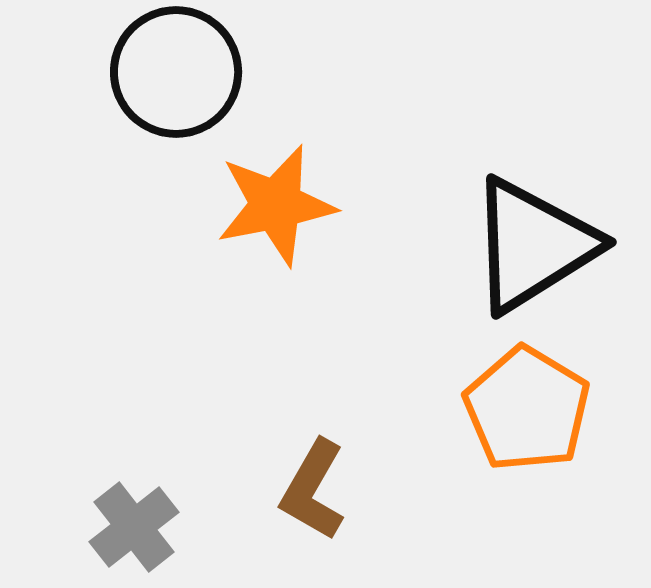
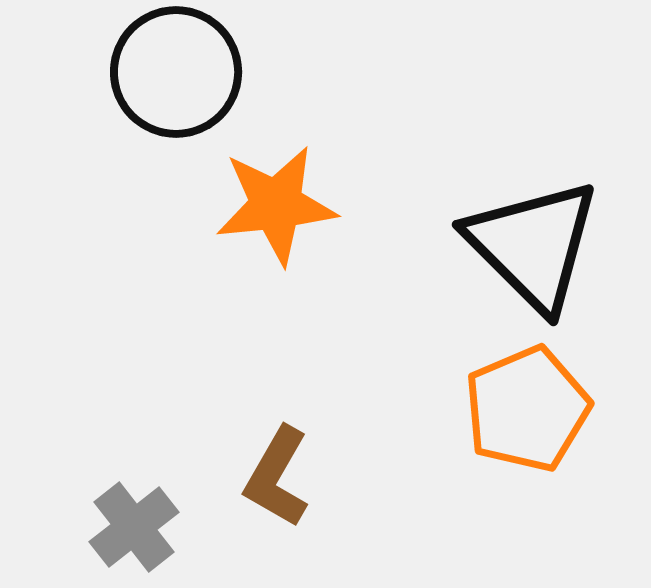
orange star: rotated 5 degrees clockwise
black triangle: rotated 43 degrees counterclockwise
orange pentagon: rotated 18 degrees clockwise
brown L-shape: moved 36 px left, 13 px up
